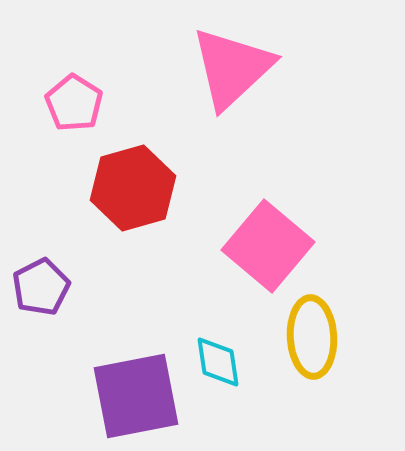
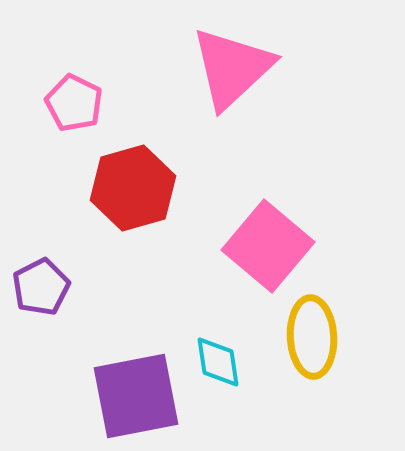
pink pentagon: rotated 6 degrees counterclockwise
